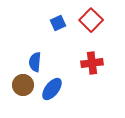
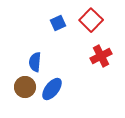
red cross: moved 9 px right, 7 px up; rotated 20 degrees counterclockwise
brown circle: moved 2 px right, 2 px down
